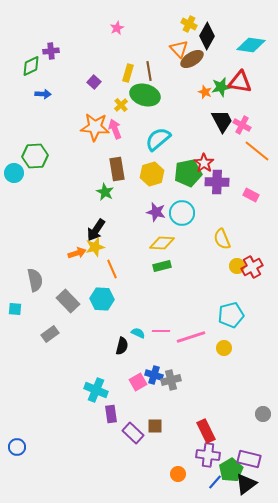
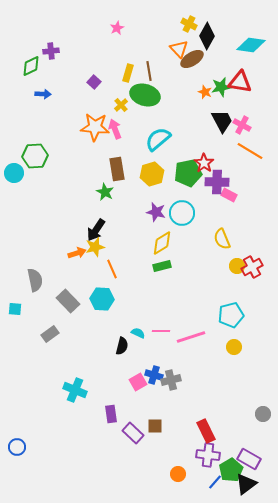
orange line at (257, 151): moved 7 px left; rotated 8 degrees counterclockwise
pink rectangle at (251, 195): moved 22 px left
yellow diamond at (162, 243): rotated 35 degrees counterclockwise
yellow circle at (224, 348): moved 10 px right, 1 px up
cyan cross at (96, 390): moved 21 px left
purple rectangle at (249, 459): rotated 15 degrees clockwise
